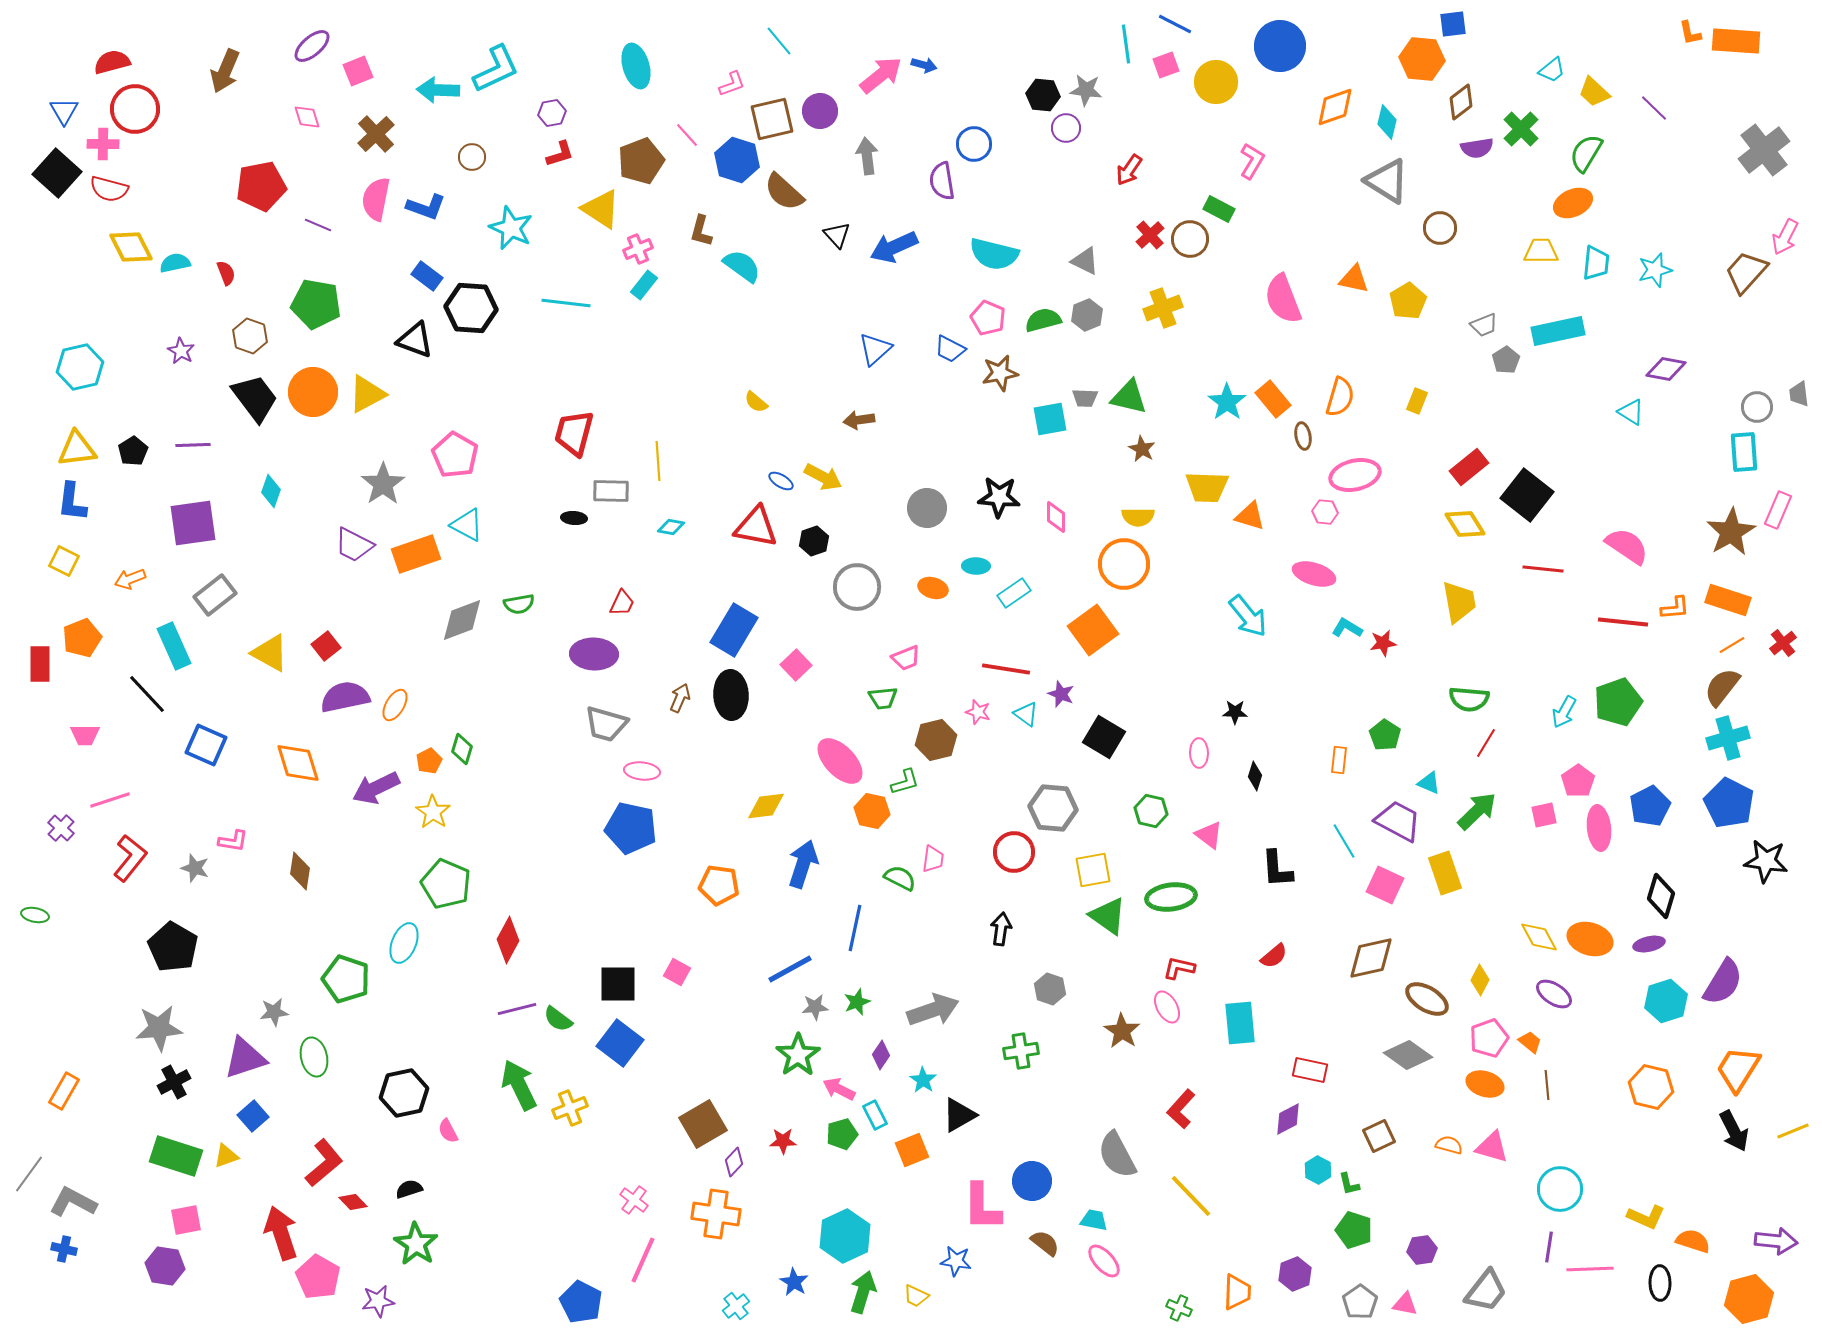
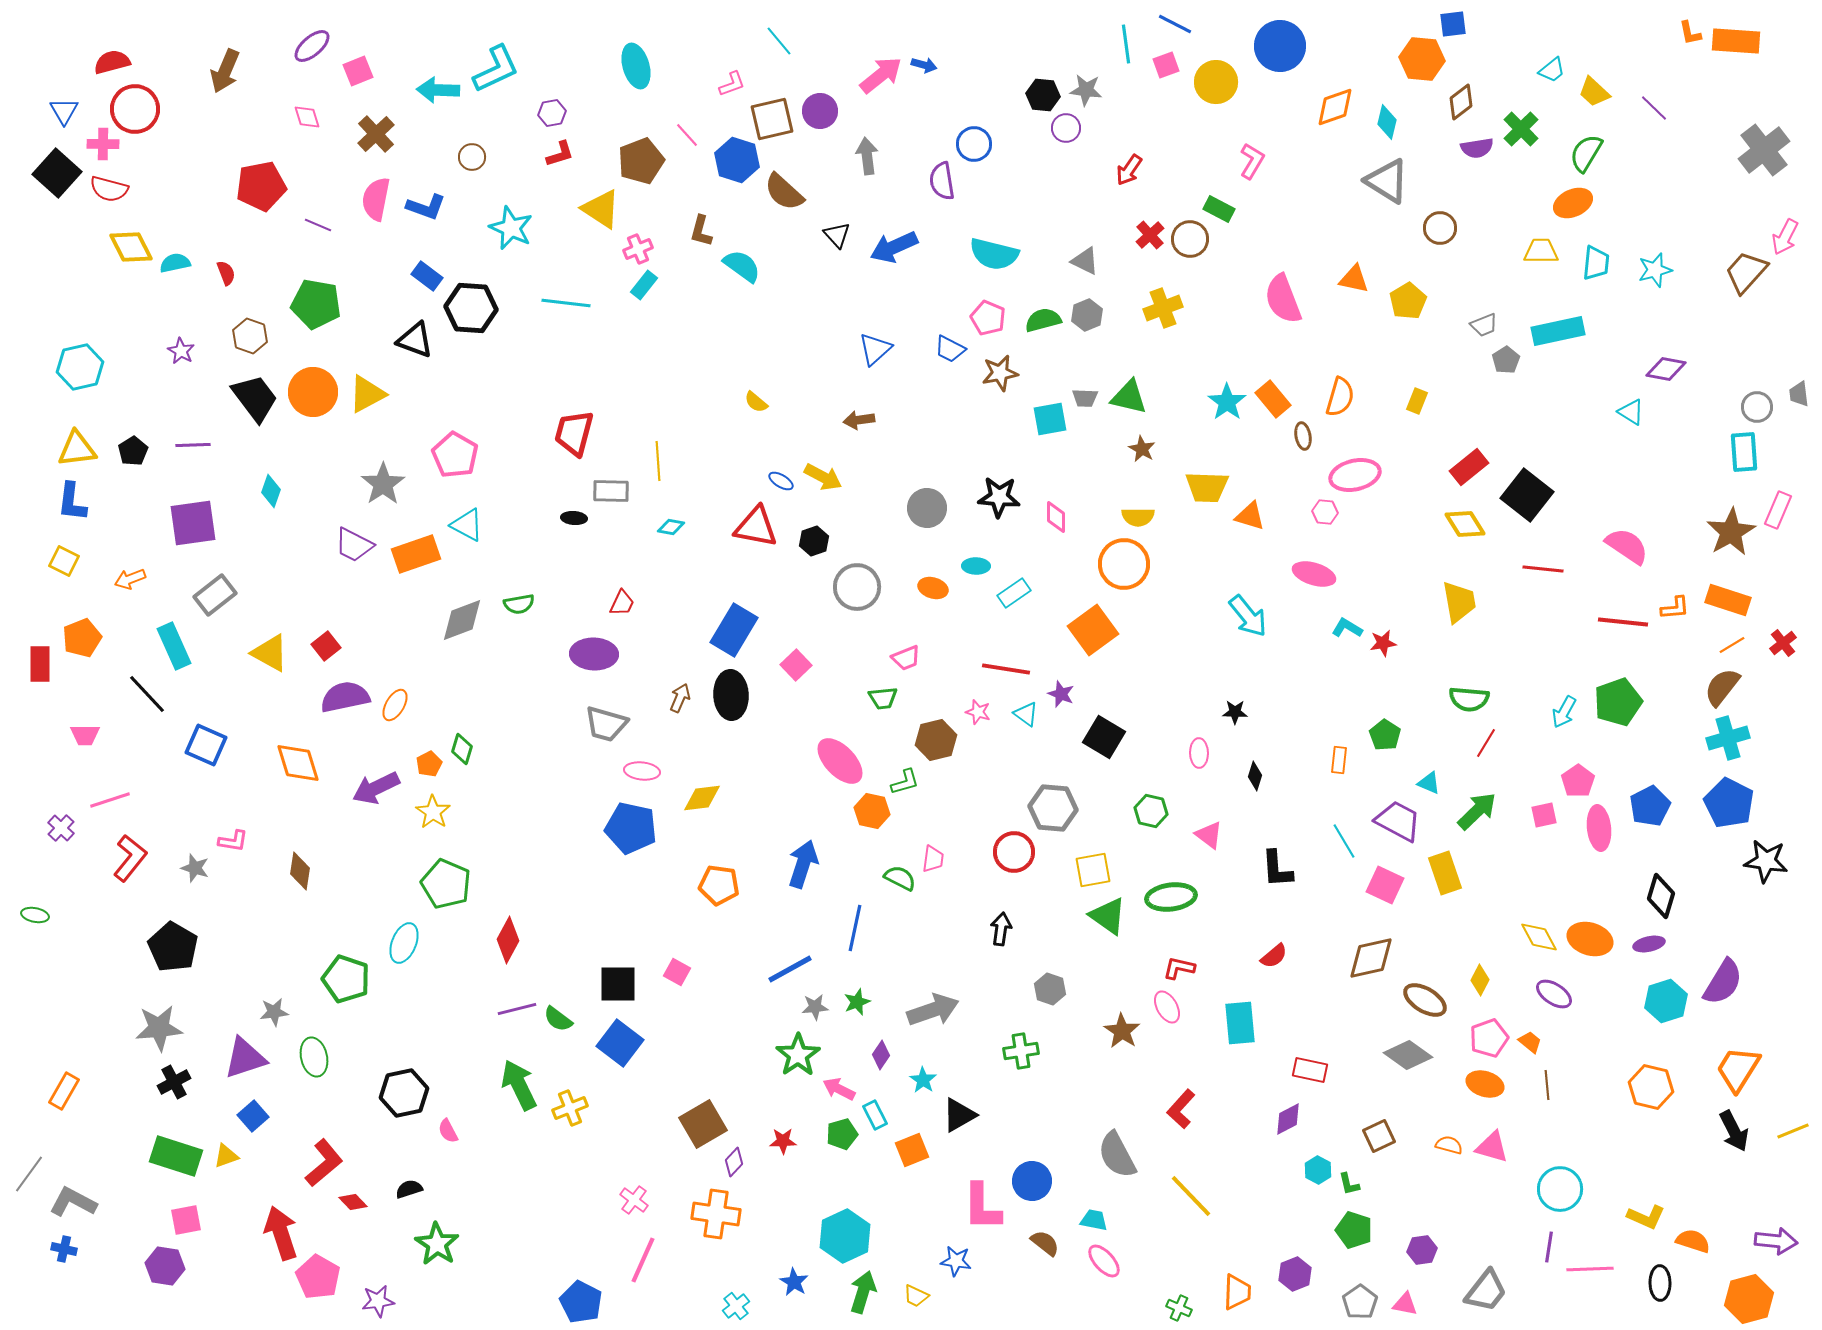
orange pentagon at (429, 761): moved 3 px down
yellow diamond at (766, 806): moved 64 px left, 8 px up
brown ellipse at (1427, 999): moved 2 px left, 1 px down
green star at (416, 1244): moved 21 px right
